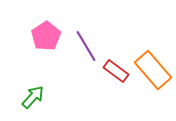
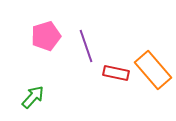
pink pentagon: rotated 16 degrees clockwise
purple line: rotated 12 degrees clockwise
red rectangle: moved 2 px down; rotated 25 degrees counterclockwise
